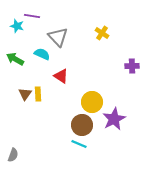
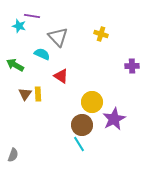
cyan star: moved 2 px right
yellow cross: moved 1 px left, 1 px down; rotated 16 degrees counterclockwise
green arrow: moved 6 px down
cyan line: rotated 35 degrees clockwise
